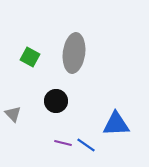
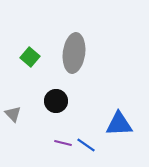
green square: rotated 12 degrees clockwise
blue triangle: moved 3 px right
